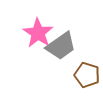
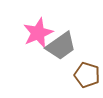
pink star: rotated 16 degrees clockwise
